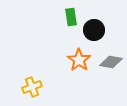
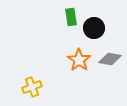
black circle: moved 2 px up
gray diamond: moved 1 px left, 3 px up
